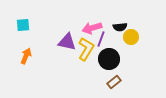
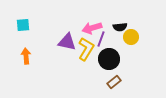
orange arrow: rotated 28 degrees counterclockwise
